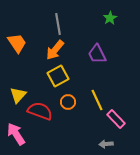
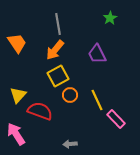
orange circle: moved 2 px right, 7 px up
gray arrow: moved 36 px left
